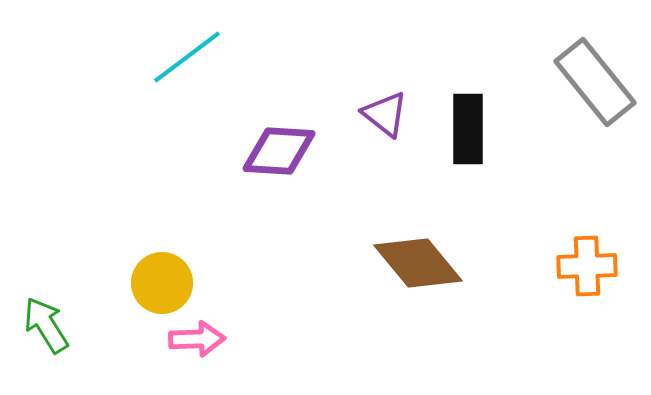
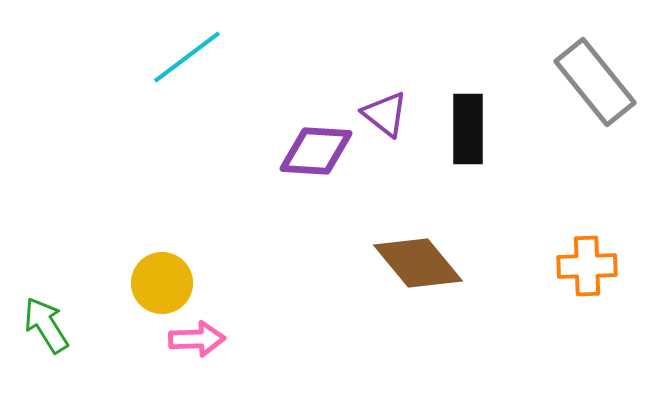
purple diamond: moved 37 px right
